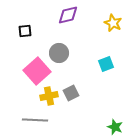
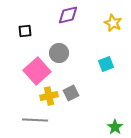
green star: rotated 14 degrees clockwise
